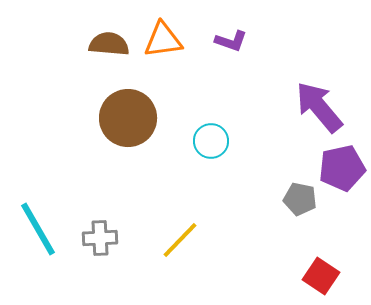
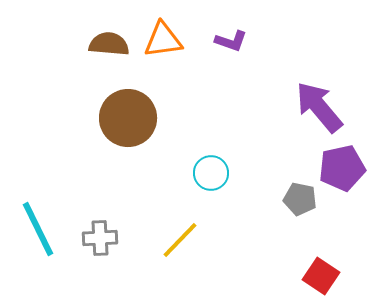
cyan circle: moved 32 px down
cyan line: rotated 4 degrees clockwise
